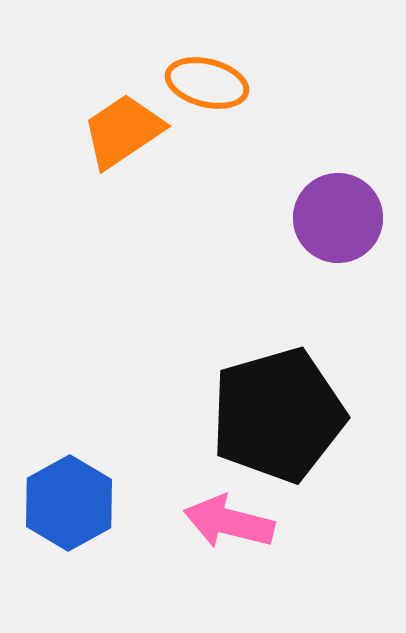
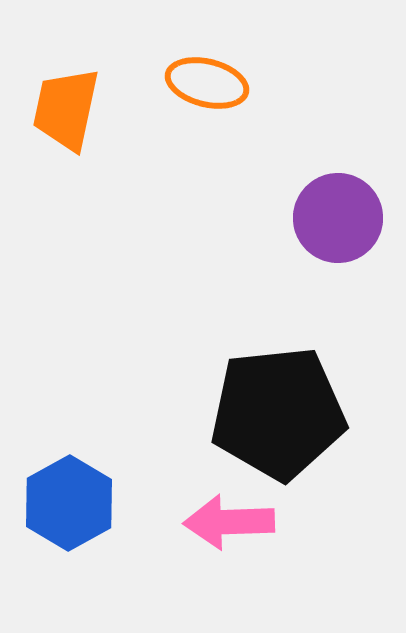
orange trapezoid: moved 57 px left, 22 px up; rotated 44 degrees counterclockwise
black pentagon: moved 2 px up; rotated 10 degrees clockwise
pink arrow: rotated 16 degrees counterclockwise
